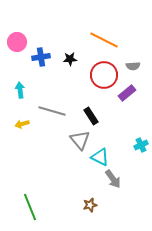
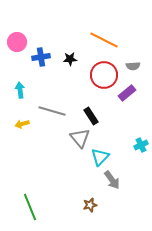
gray triangle: moved 2 px up
cyan triangle: rotated 48 degrees clockwise
gray arrow: moved 1 px left, 1 px down
